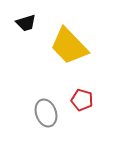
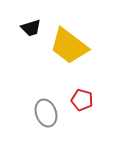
black trapezoid: moved 5 px right, 5 px down
yellow trapezoid: rotated 9 degrees counterclockwise
